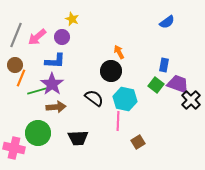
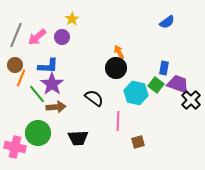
yellow star: rotated 16 degrees clockwise
blue L-shape: moved 7 px left, 5 px down
blue rectangle: moved 3 px down
black circle: moved 5 px right, 3 px up
green line: moved 3 px down; rotated 66 degrees clockwise
cyan hexagon: moved 11 px right, 6 px up
brown square: rotated 16 degrees clockwise
pink cross: moved 1 px right, 1 px up
